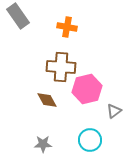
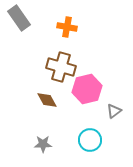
gray rectangle: moved 1 px right, 2 px down
brown cross: rotated 12 degrees clockwise
